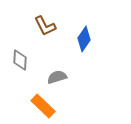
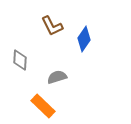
brown L-shape: moved 7 px right
